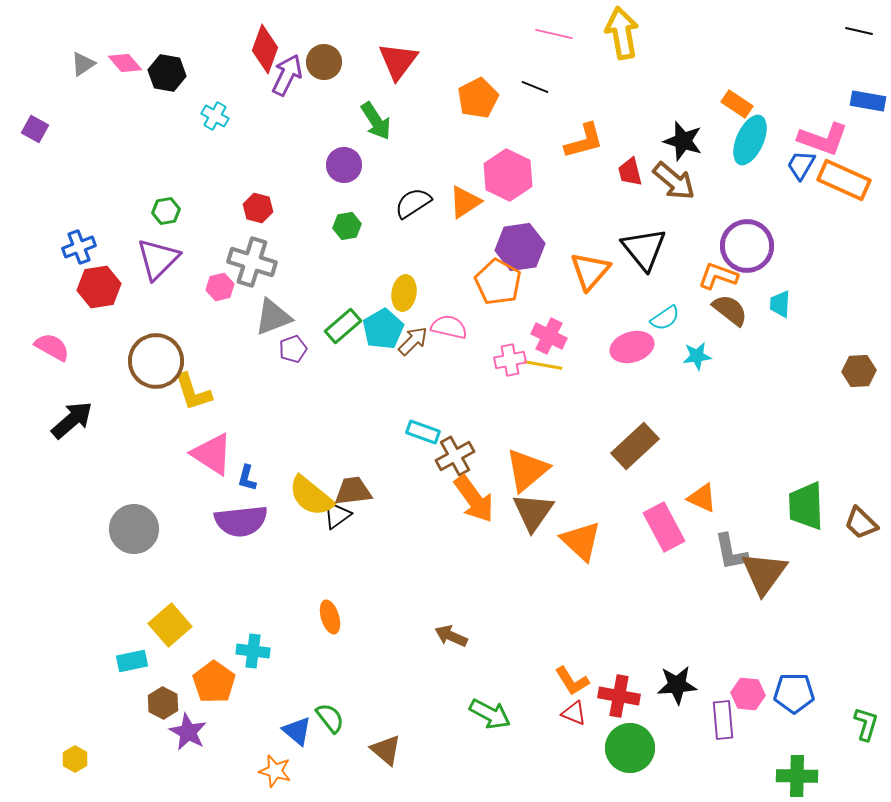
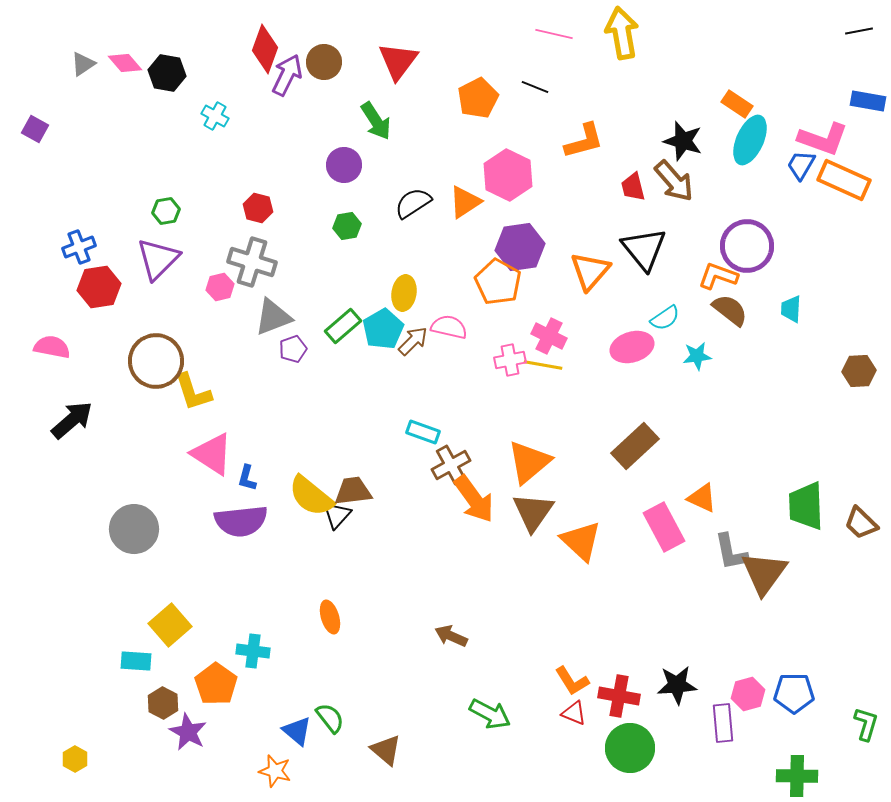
black line at (859, 31): rotated 24 degrees counterclockwise
red trapezoid at (630, 172): moved 3 px right, 15 px down
brown arrow at (674, 181): rotated 9 degrees clockwise
cyan trapezoid at (780, 304): moved 11 px right, 5 px down
pink semicircle at (52, 347): rotated 18 degrees counterclockwise
brown cross at (455, 456): moved 4 px left, 9 px down
orange triangle at (527, 470): moved 2 px right, 8 px up
black triangle at (337, 515): rotated 12 degrees counterclockwise
cyan rectangle at (132, 661): moved 4 px right; rotated 16 degrees clockwise
orange pentagon at (214, 682): moved 2 px right, 2 px down
pink hexagon at (748, 694): rotated 20 degrees counterclockwise
purple rectangle at (723, 720): moved 3 px down
